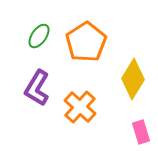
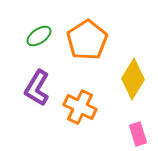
green ellipse: rotated 20 degrees clockwise
orange pentagon: moved 1 px right, 2 px up
orange cross: rotated 16 degrees counterclockwise
pink rectangle: moved 3 px left, 2 px down
